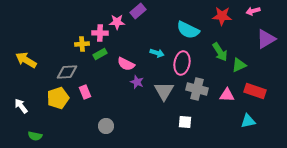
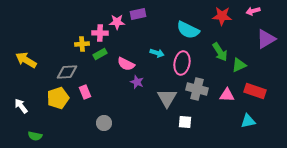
purple rectangle: moved 3 px down; rotated 28 degrees clockwise
gray triangle: moved 3 px right, 7 px down
gray circle: moved 2 px left, 3 px up
